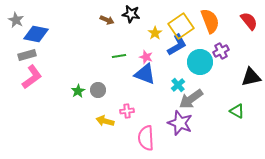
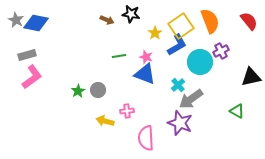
blue diamond: moved 11 px up
